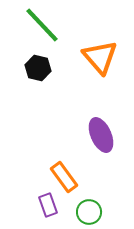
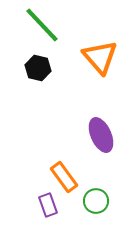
green circle: moved 7 px right, 11 px up
